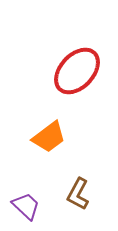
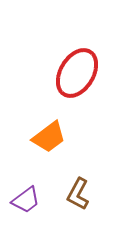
red ellipse: moved 2 px down; rotated 12 degrees counterclockwise
purple trapezoid: moved 6 px up; rotated 100 degrees clockwise
